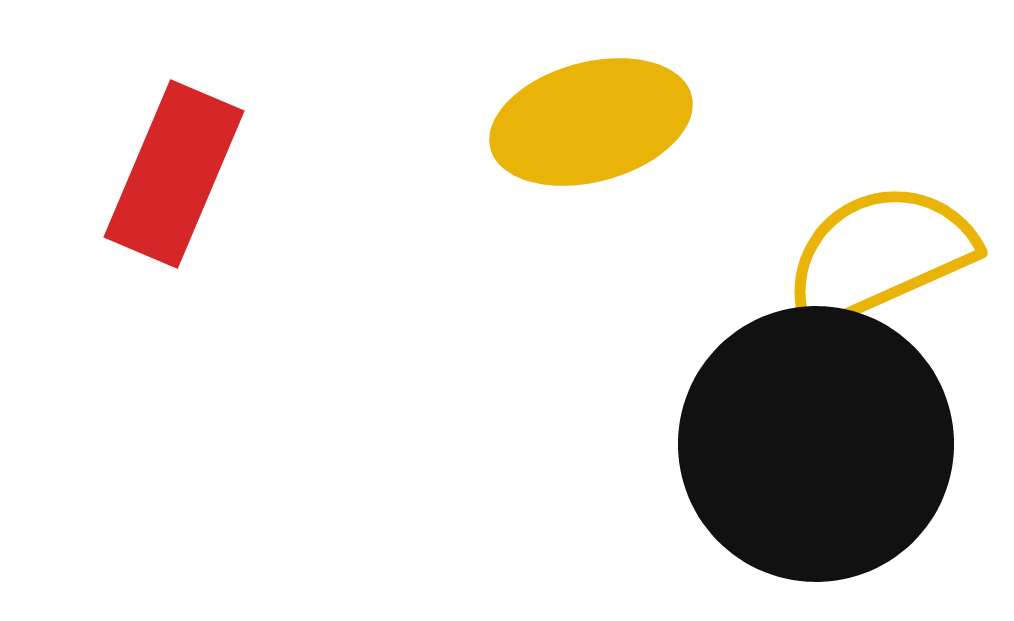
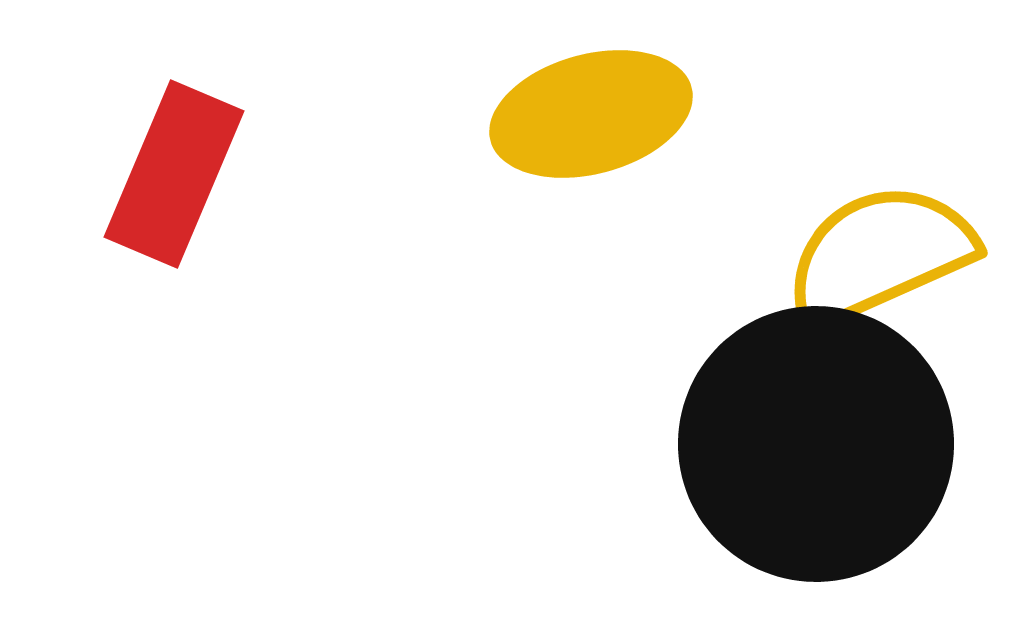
yellow ellipse: moved 8 px up
